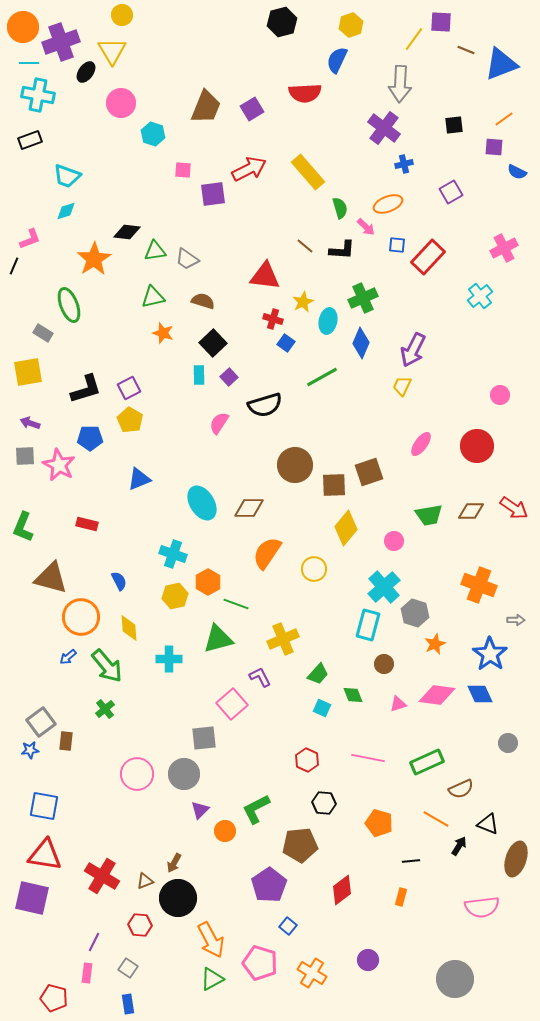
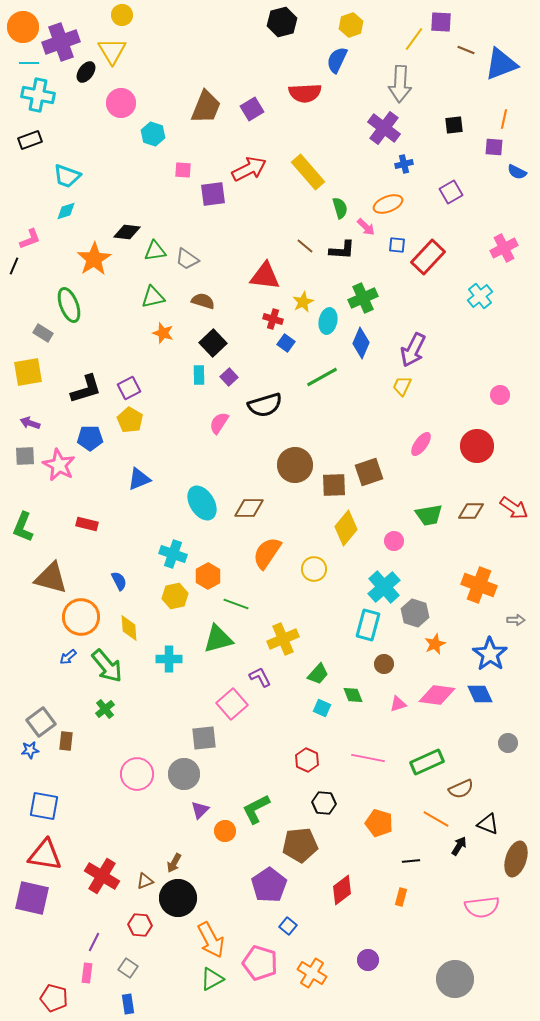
orange line at (504, 119): rotated 42 degrees counterclockwise
orange hexagon at (208, 582): moved 6 px up
